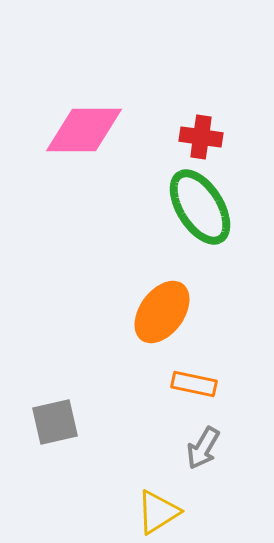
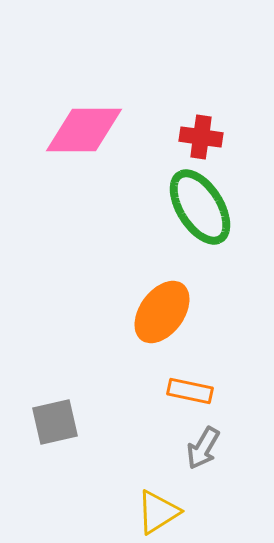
orange rectangle: moved 4 px left, 7 px down
